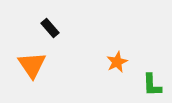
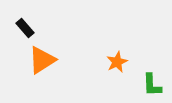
black rectangle: moved 25 px left
orange triangle: moved 10 px right, 5 px up; rotated 32 degrees clockwise
